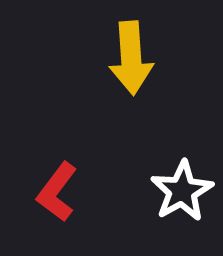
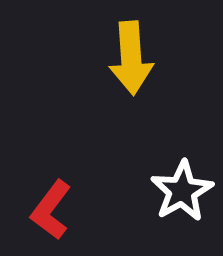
red L-shape: moved 6 px left, 18 px down
